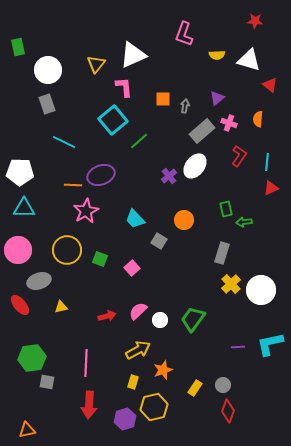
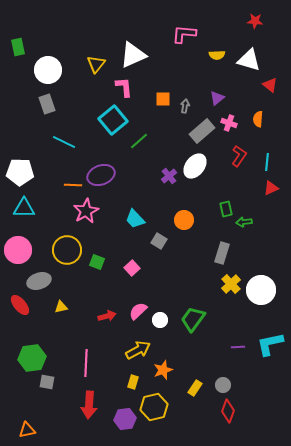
pink L-shape at (184, 34): rotated 75 degrees clockwise
green square at (100, 259): moved 3 px left, 3 px down
purple hexagon at (125, 419): rotated 10 degrees clockwise
